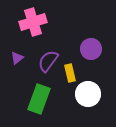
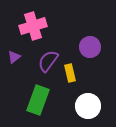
pink cross: moved 4 px down
purple circle: moved 1 px left, 2 px up
purple triangle: moved 3 px left, 1 px up
white circle: moved 12 px down
green rectangle: moved 1 px left, 1 px down
